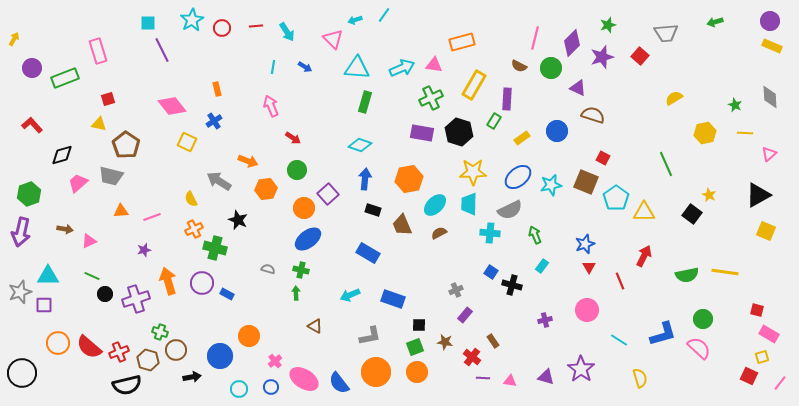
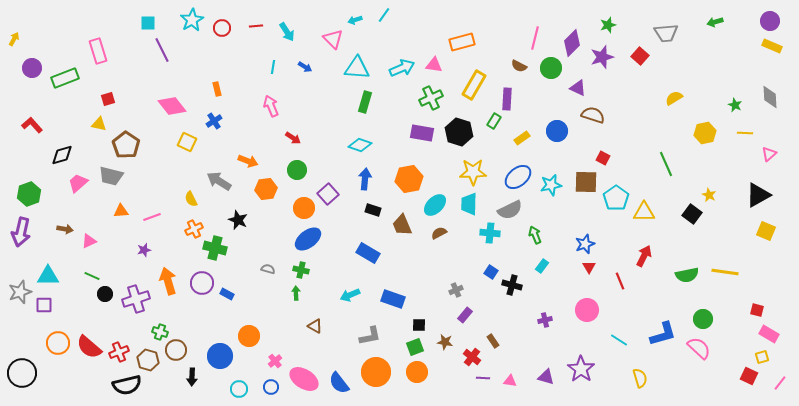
brown square at (586, 182): rotated 20 degrees counterclockwise
black arrow at (192, 377): rotated 102 degrees clockwise
